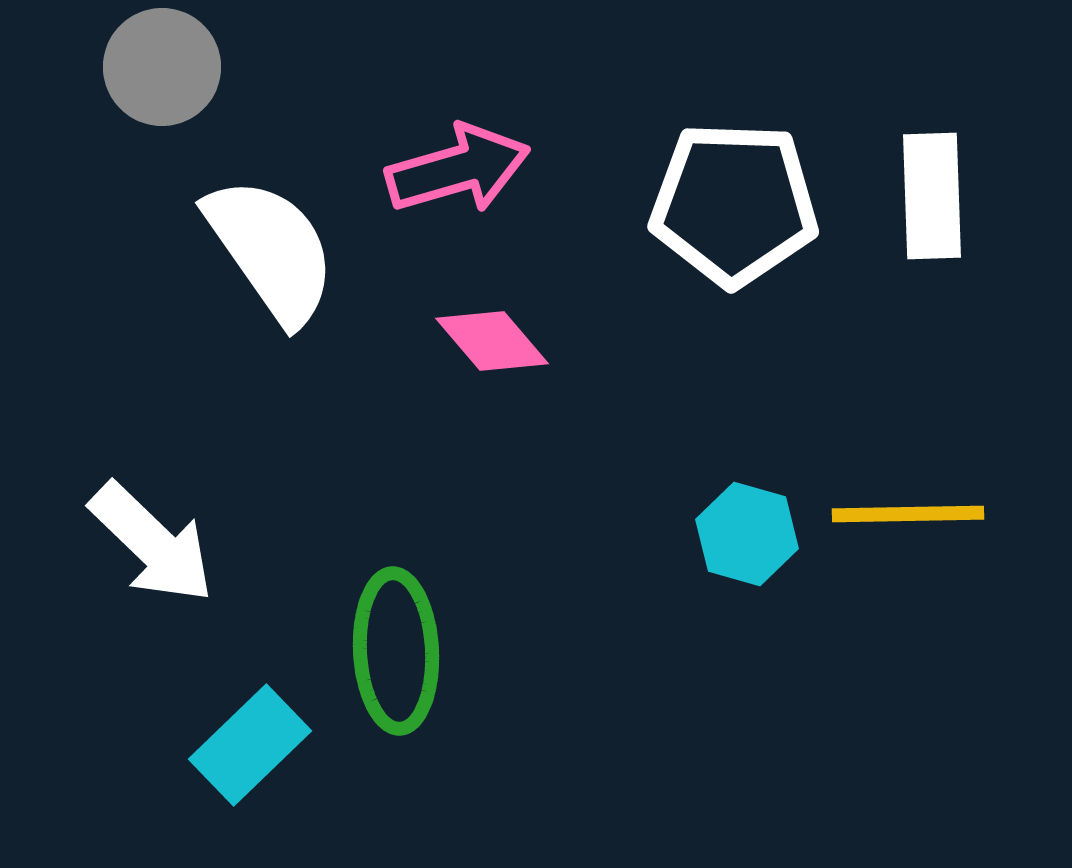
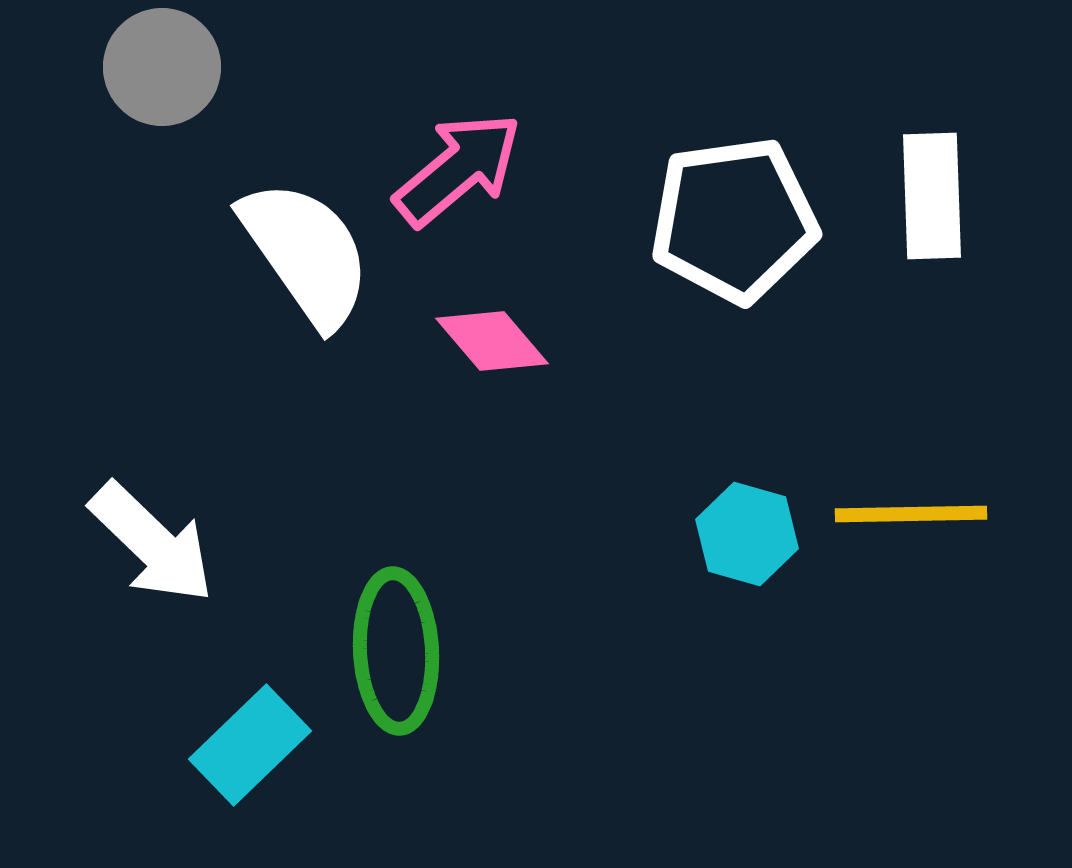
pink arrow: rotated 24 degrees counterclockwise
white pentagon: moved 16 px down; rotated 10 degrees counterclockwise
white semicircle: moved 35 px right, 3 px down
yellow line: moved 3 px right
